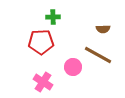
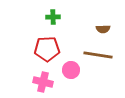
red pentagon: moved 6 px right, 7 px down
brown line: rotated 20 degrees counterclockwise
pink circle: moved 2 px left, 3 px down
pink cross: rotated 18 degrees counterclockwise
